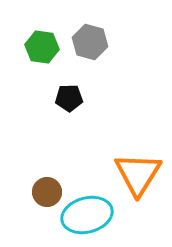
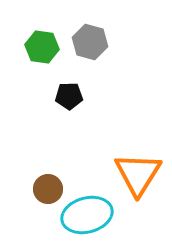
black pentagon: moved 2 px up
brown circle: moved 1 px right, 3 px up
